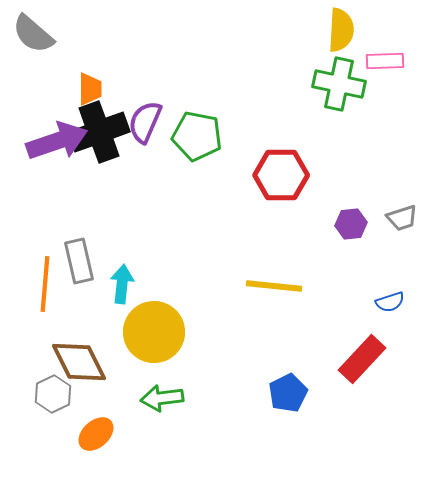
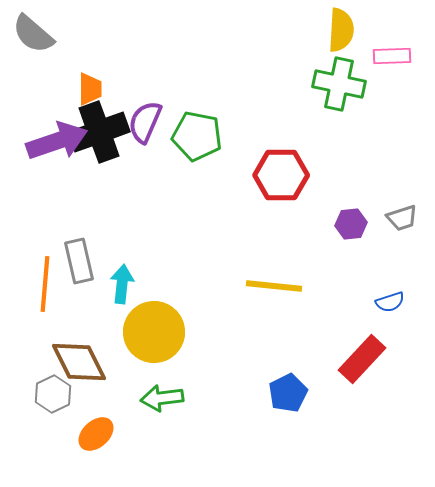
pink rectangle: moved 7 px right, 5 px up
